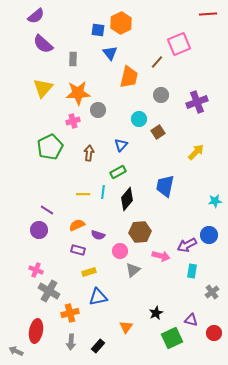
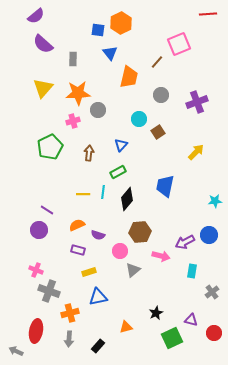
purple arrow at (187, 245): moved 2 px left, 3 px up
gray cross at (49, 291): rotated 10 degrees counterclockwise
orange triangle at (126, 327): rotated 40 degrees clockwise
gray arrow at (71, 342): moved 2 px left, 3 px up
